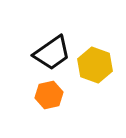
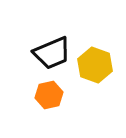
black trapezoid: rotated 12 degrees clockwise
